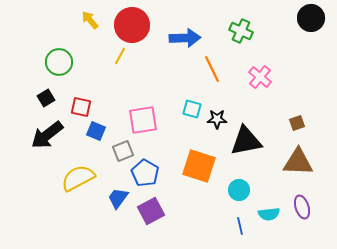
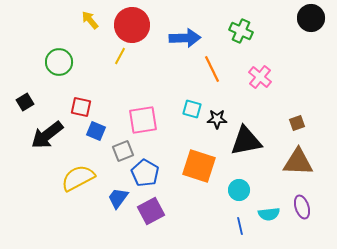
black square: moved 21 px left, 4 px down
